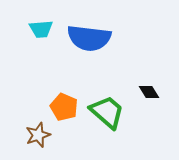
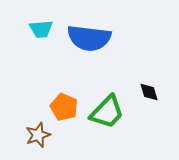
black diamond: rotated 15 degrees clockwise
green trapezoid: rotated 93 degrees clockwise
